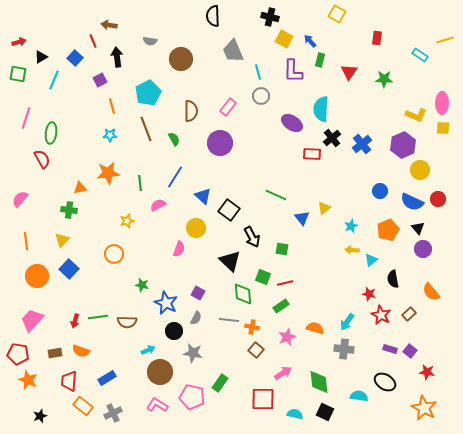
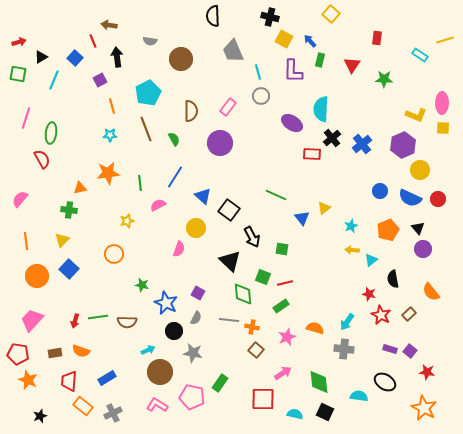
yellow square at (337, 14): moved 6 px left; rotated 12 degrees clockwise
red triangle at (349, 72): moved 3 px right, 7 px up
blue semicircle at (412, 202): moved 2 px left, 4 px up
